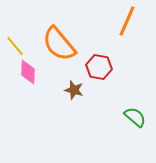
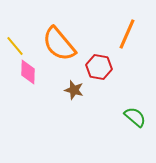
orange line: moved 13 px down
